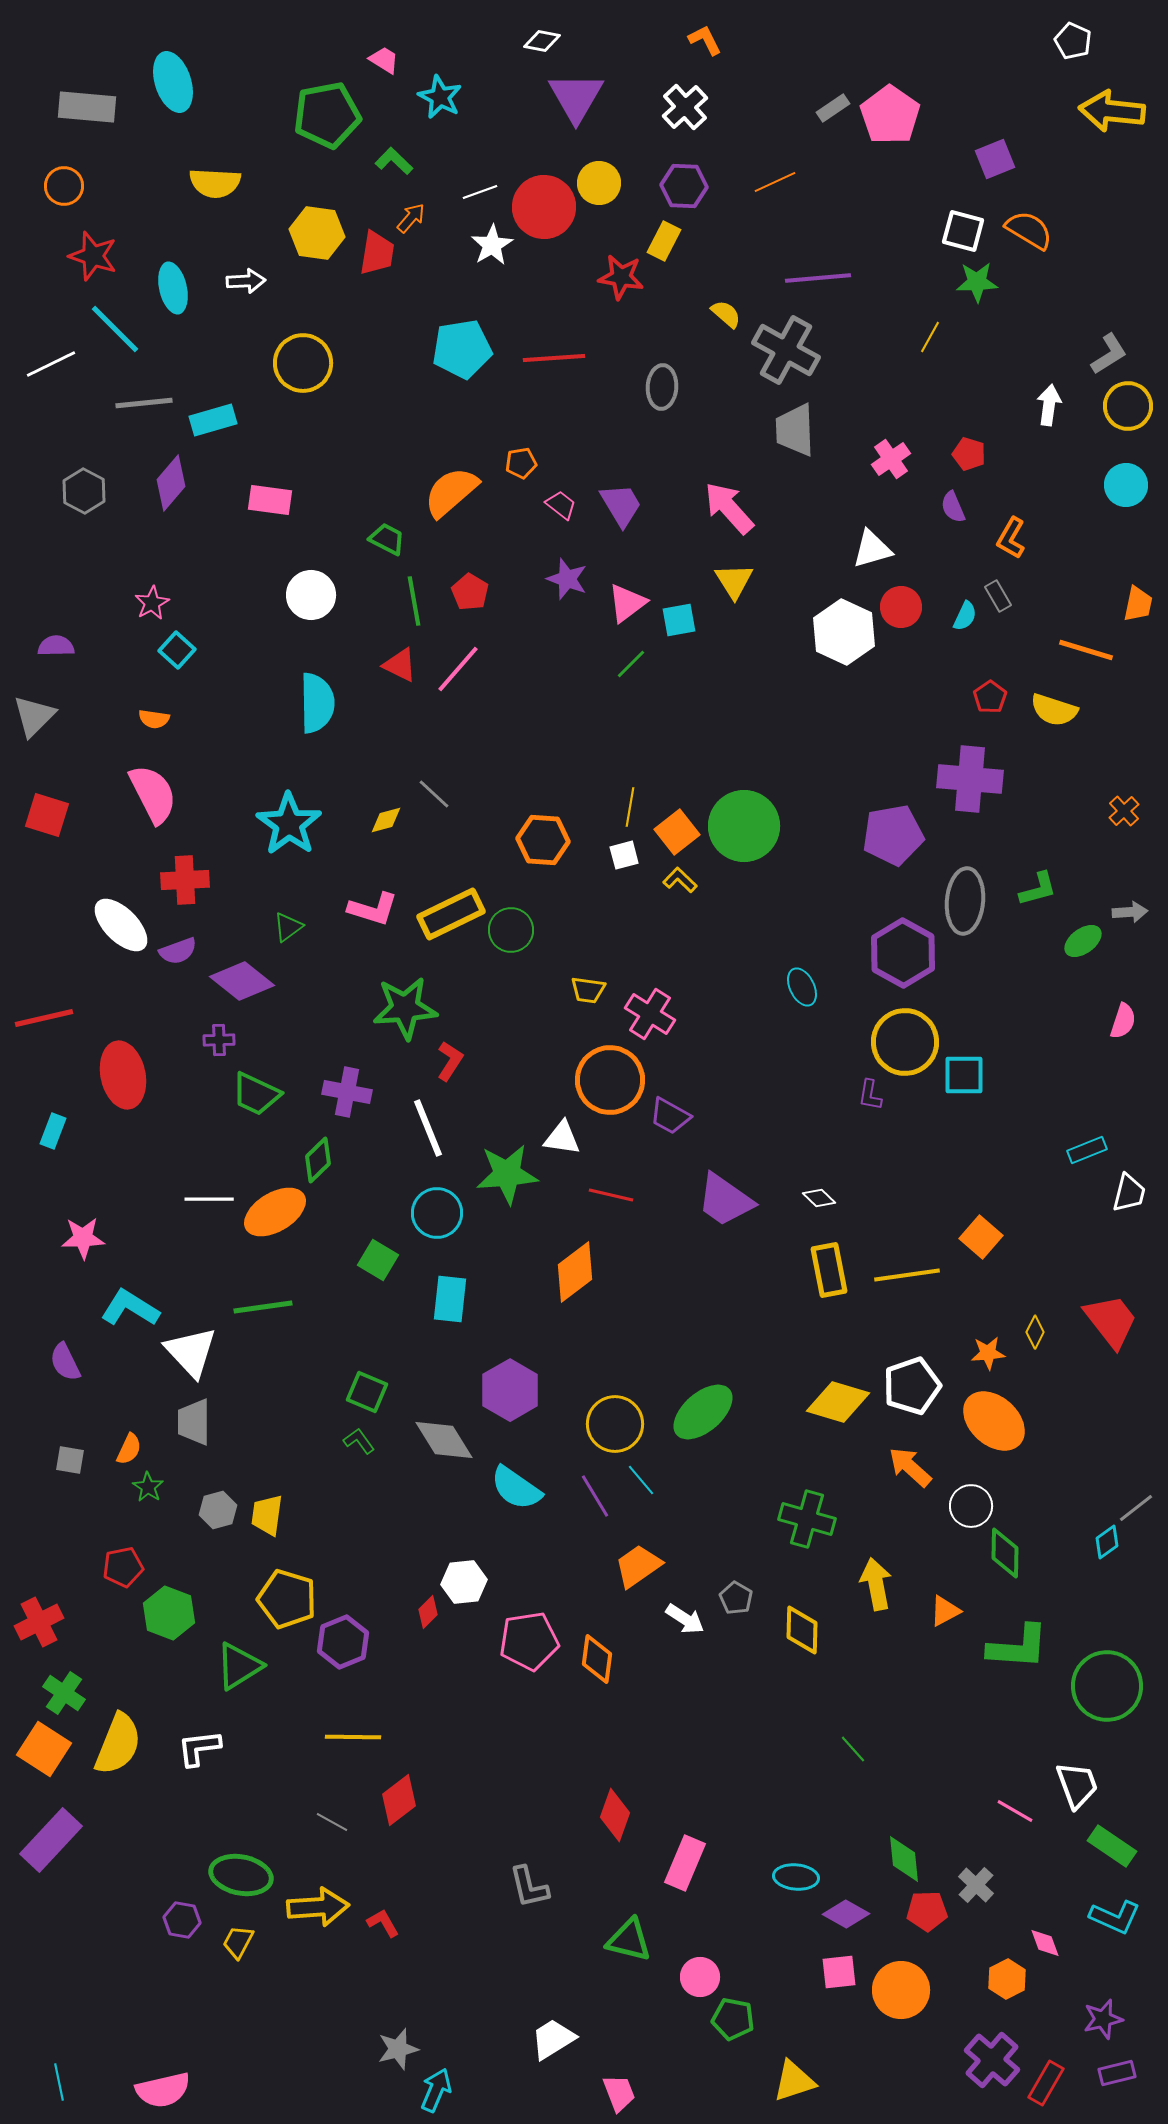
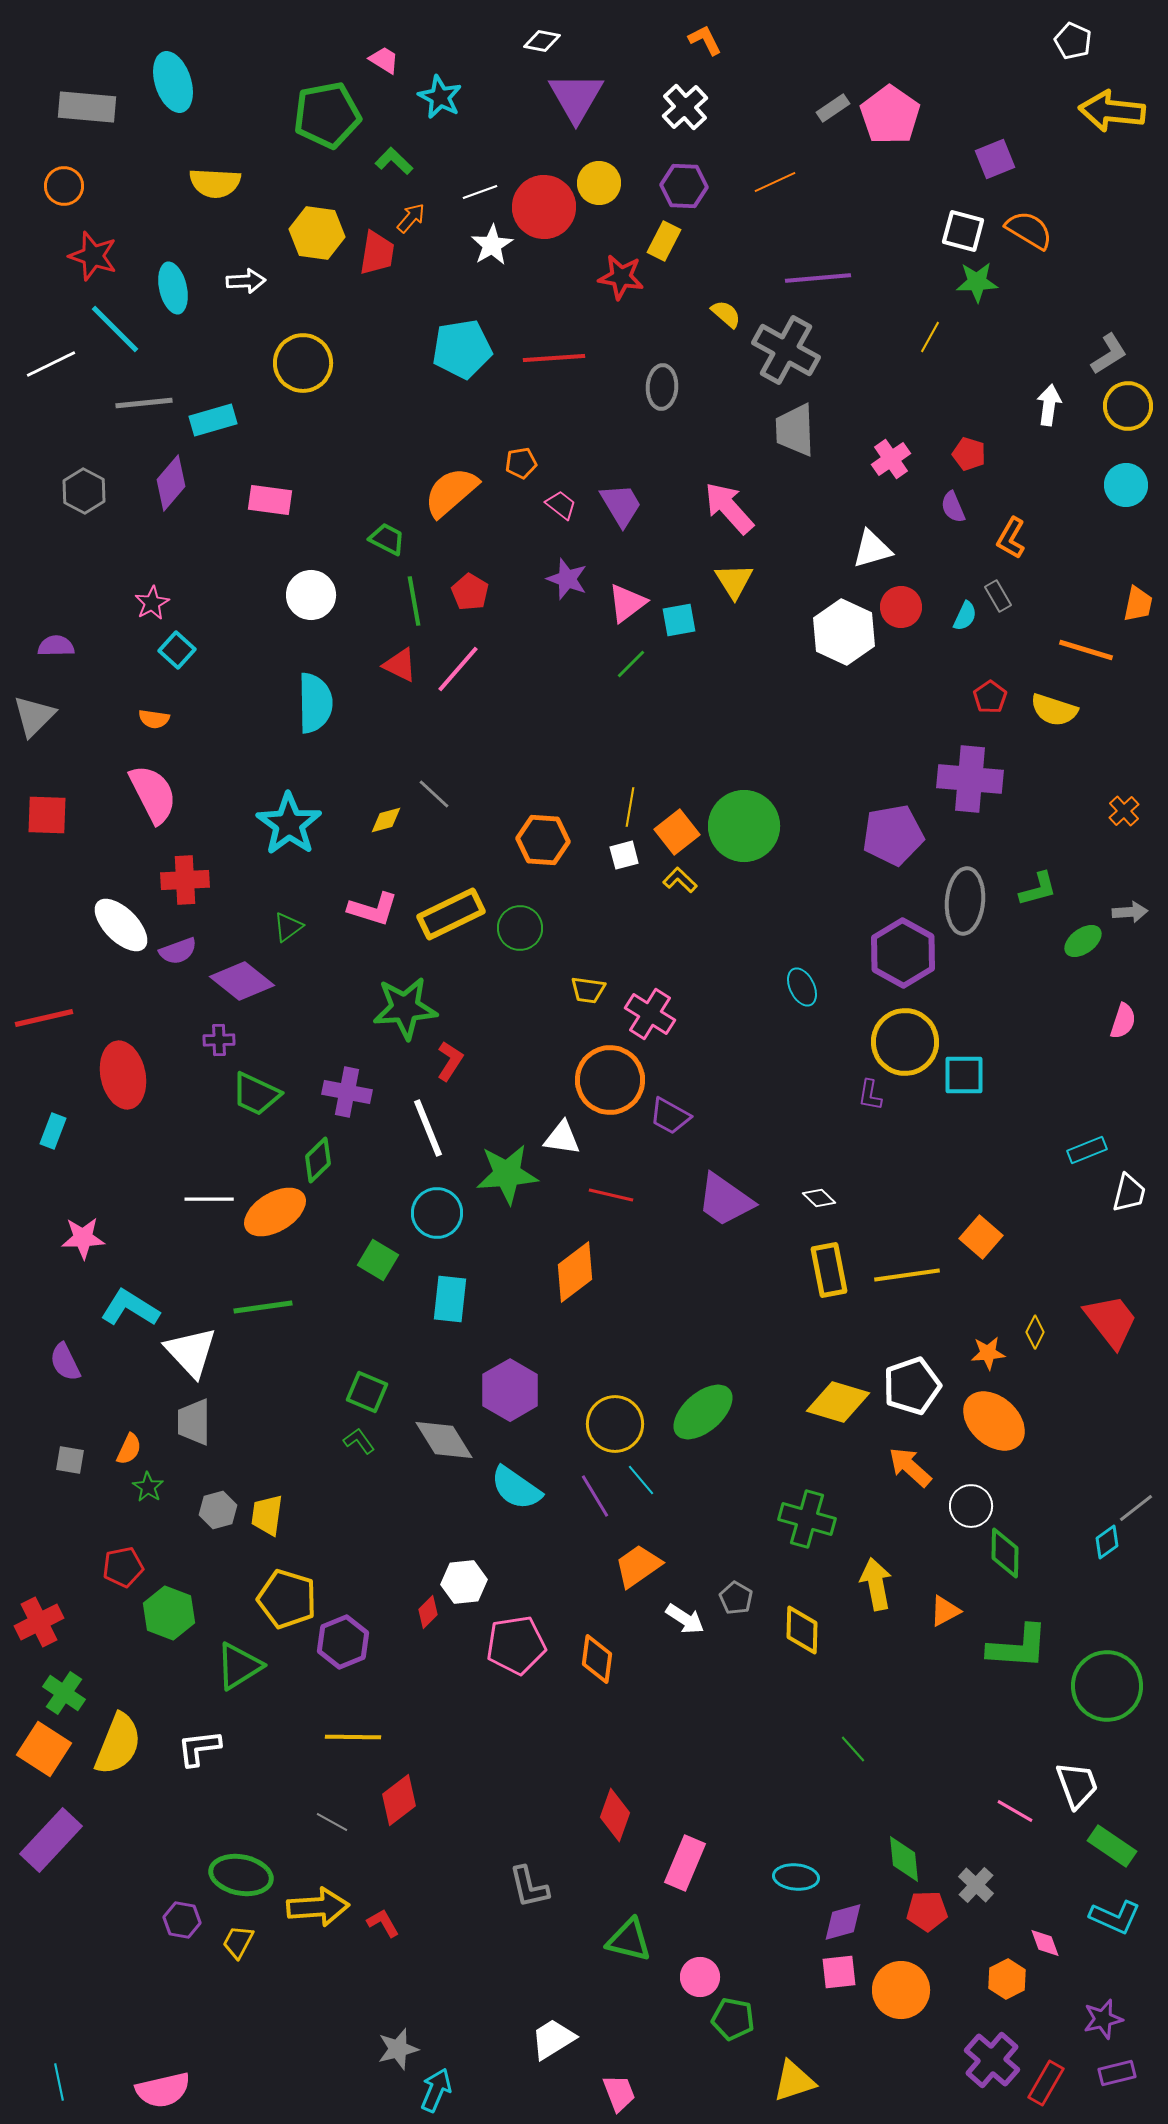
cyan semicircle at (317, 703): moved 2 px left
red square at (47, 815): rotated 15 degrees counterclockwise
green circle at (511, 930): moved 9 px right, 2 px up
pink pentagon at (529, 1641): moved 13 px left, 4 px down
purple diamond at (846, 1914): moved 3 px left, 8 px down; rotated 45 degrees counterclockwise
